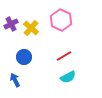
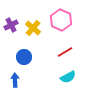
purple cross: moved 1 px down
yellow cross: moved 2 px right
red line: moved 1 px right, 4 px up
blue arrow: rotated 24 degrees clockwise
